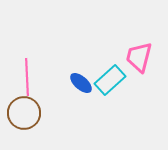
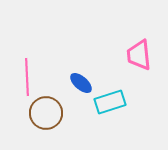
pink trapezoid: moved 2 px up; rotated 20 degrees counterclockwise
cyan rectangle: moved 22 px down; rotated 24 degrees clockwise
brown circle: moved 22 px right
